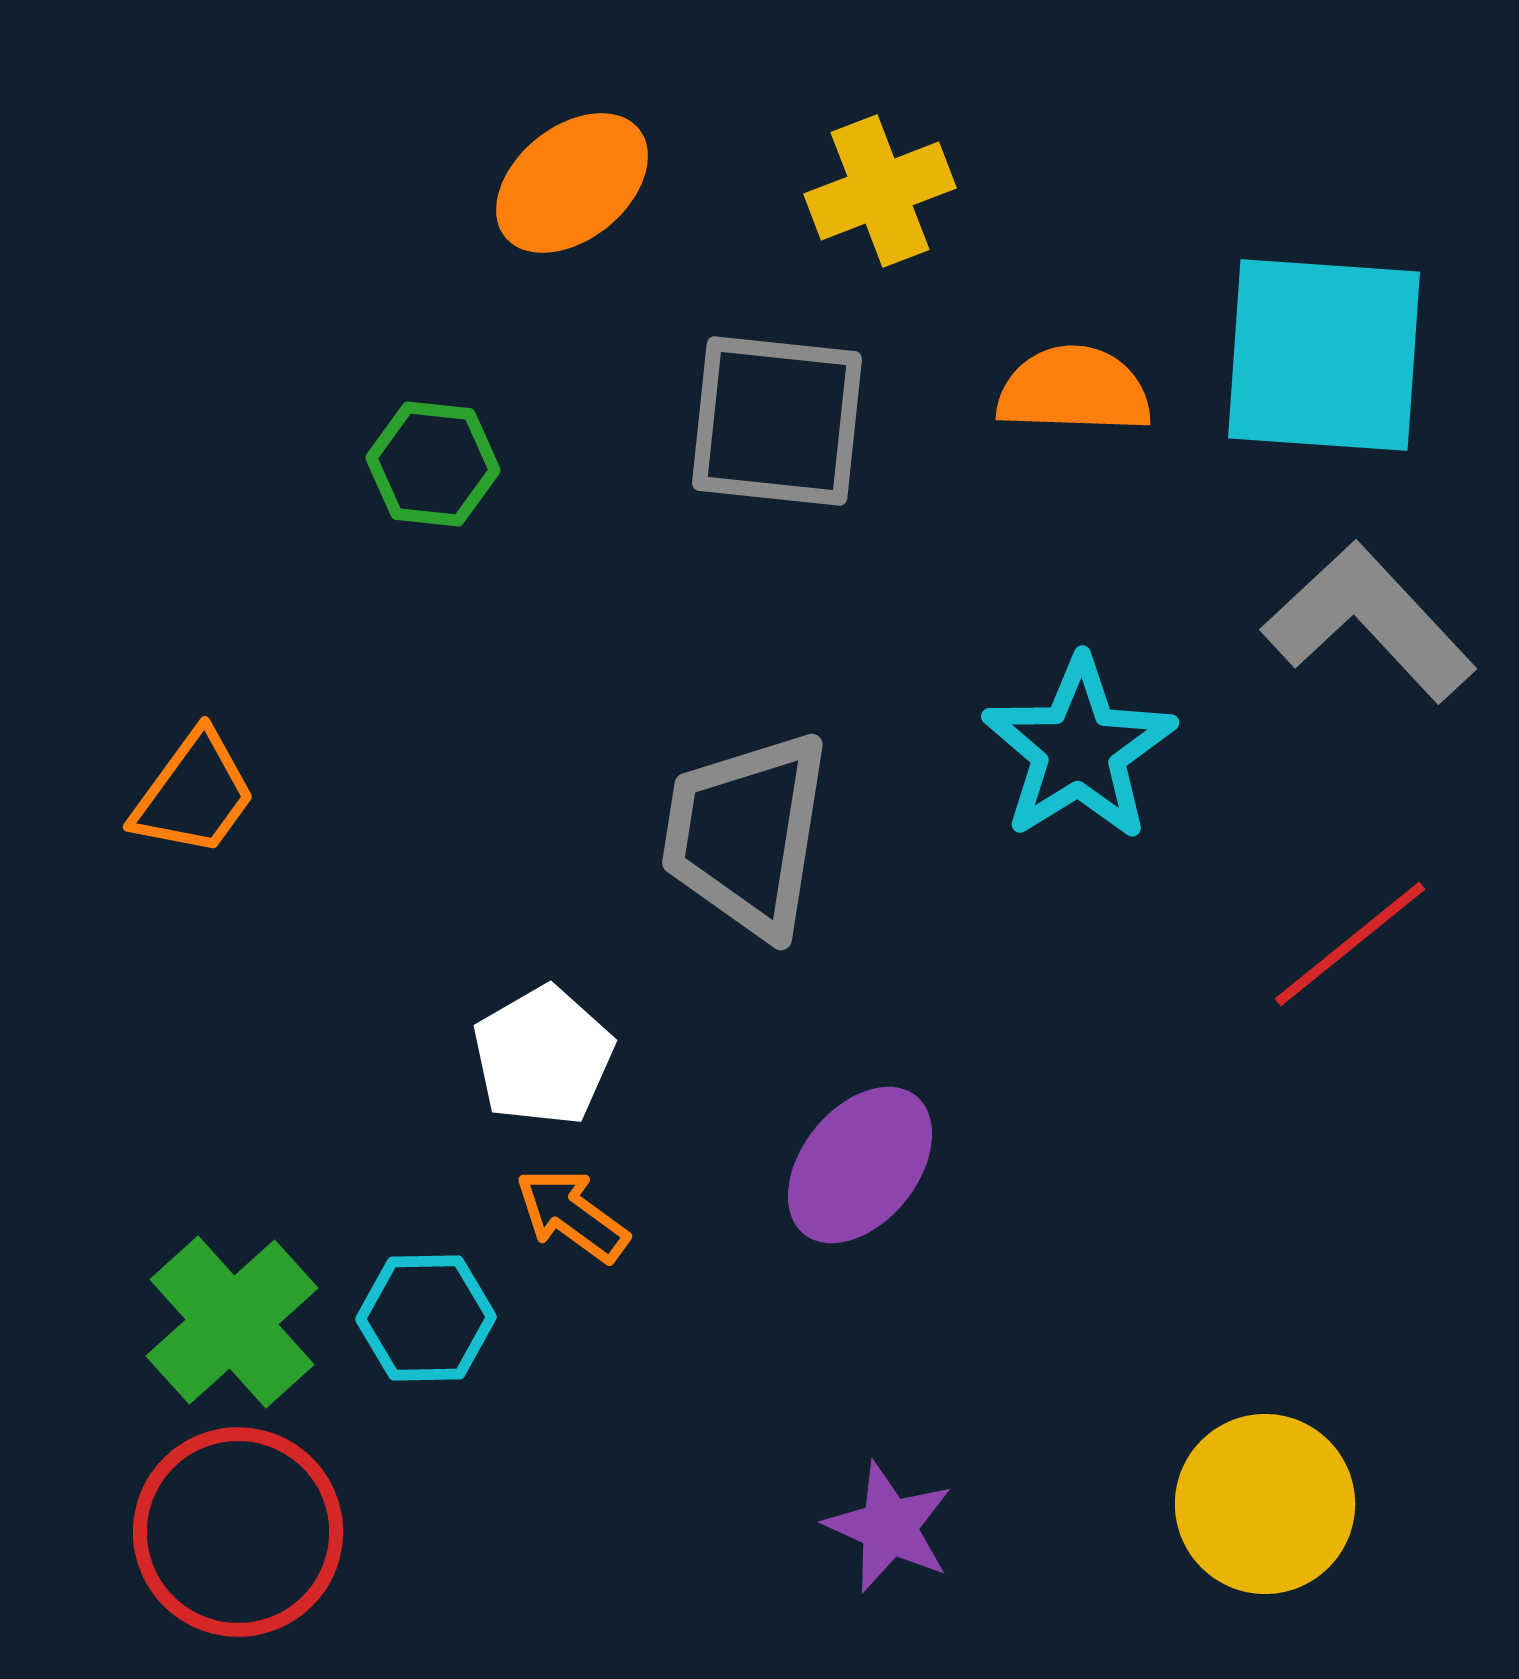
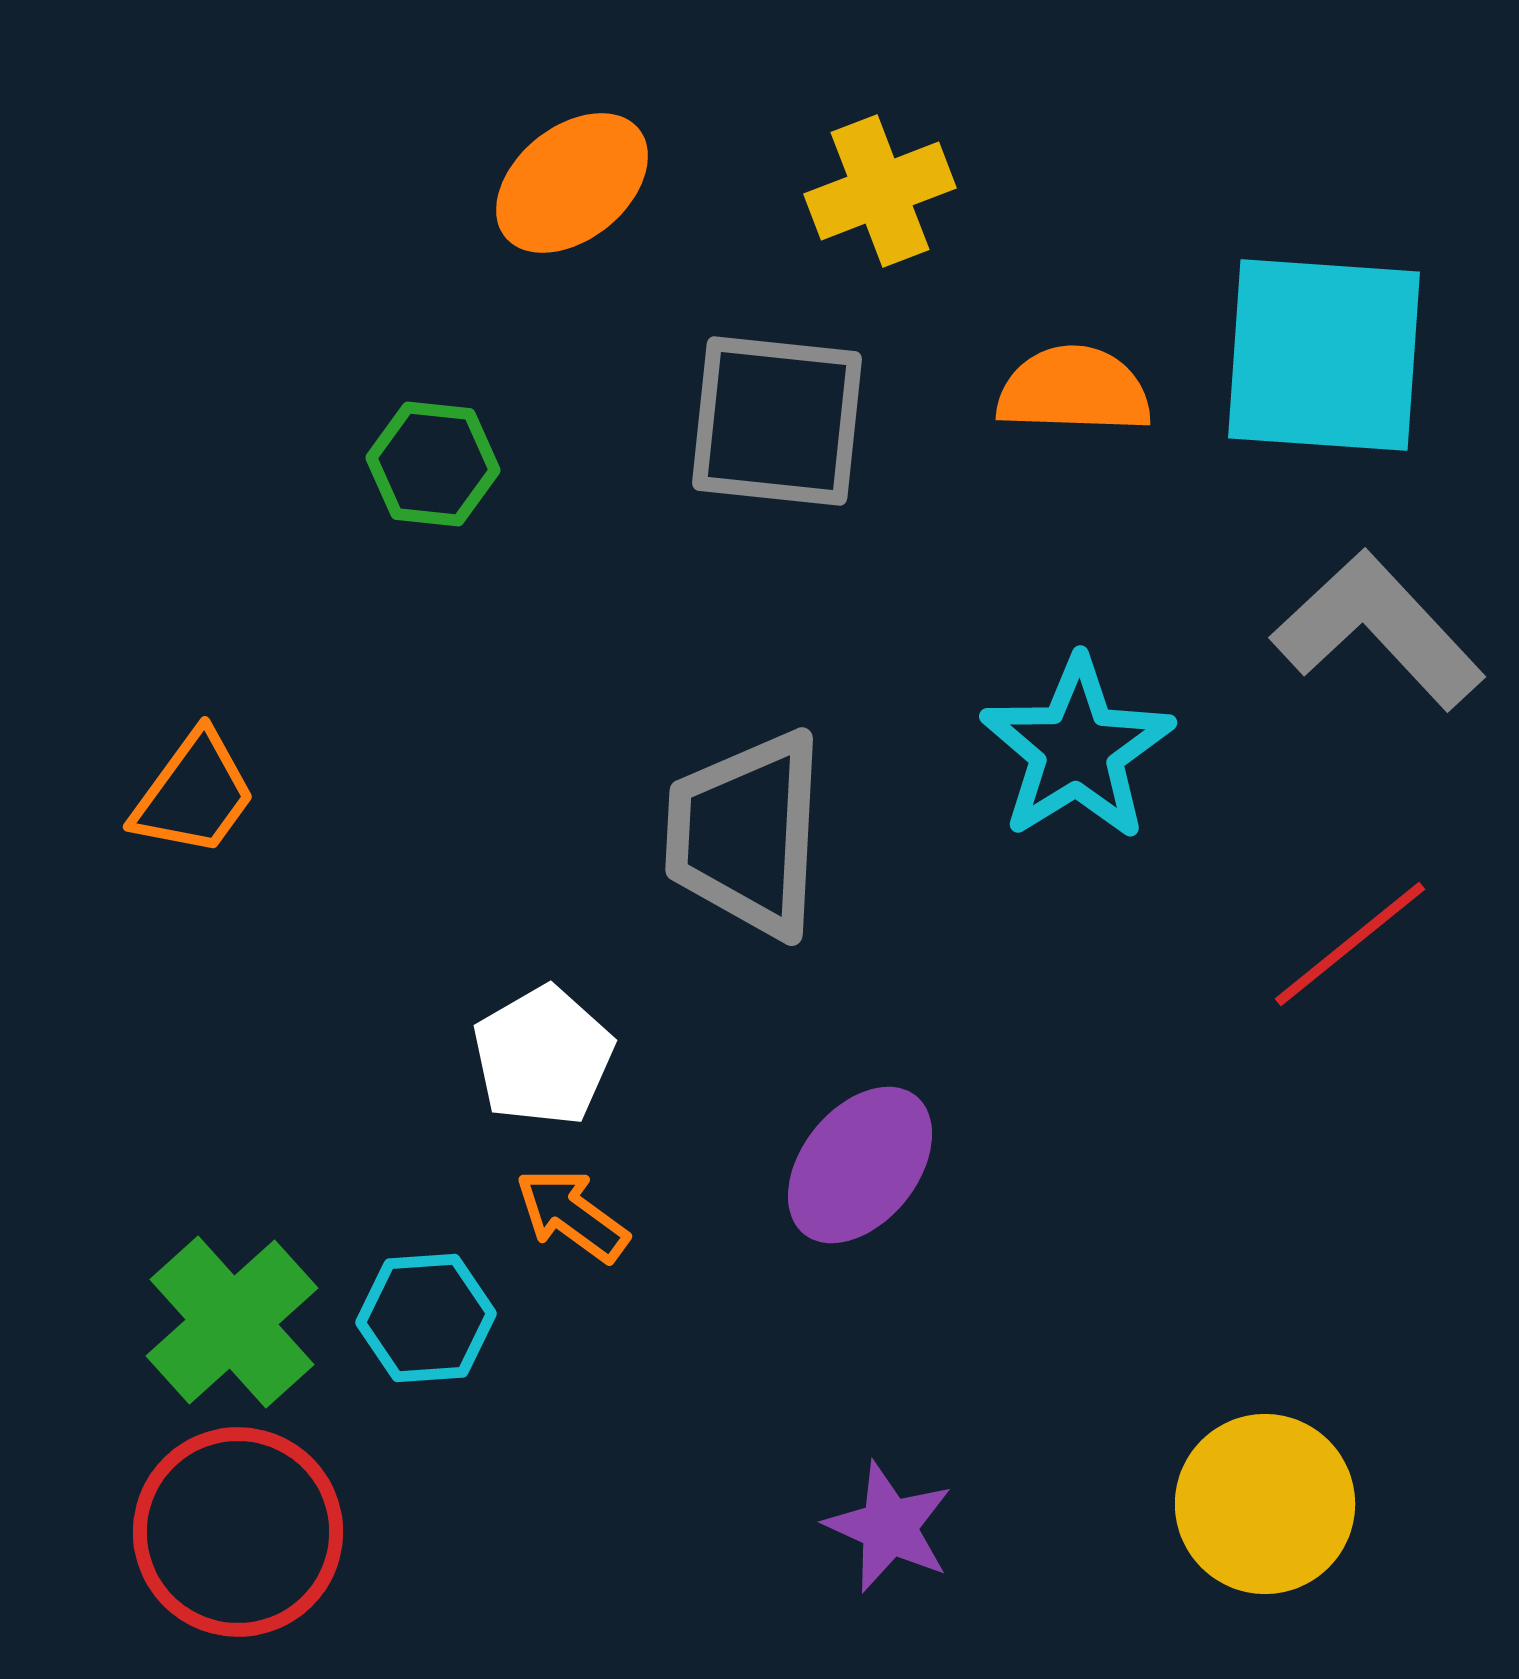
gray L-shape: moved 9 px right, 8 px down
cyan star: moved 2 px left
gray trapezoid: rotated 6 degrees counterclockwise
cyan hexagon: rotated 3 degrees counterclockwise
